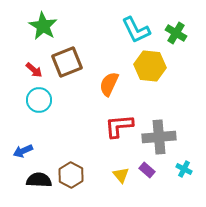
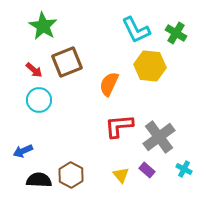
gray cross: rotated 32 degrees counterclockwise
